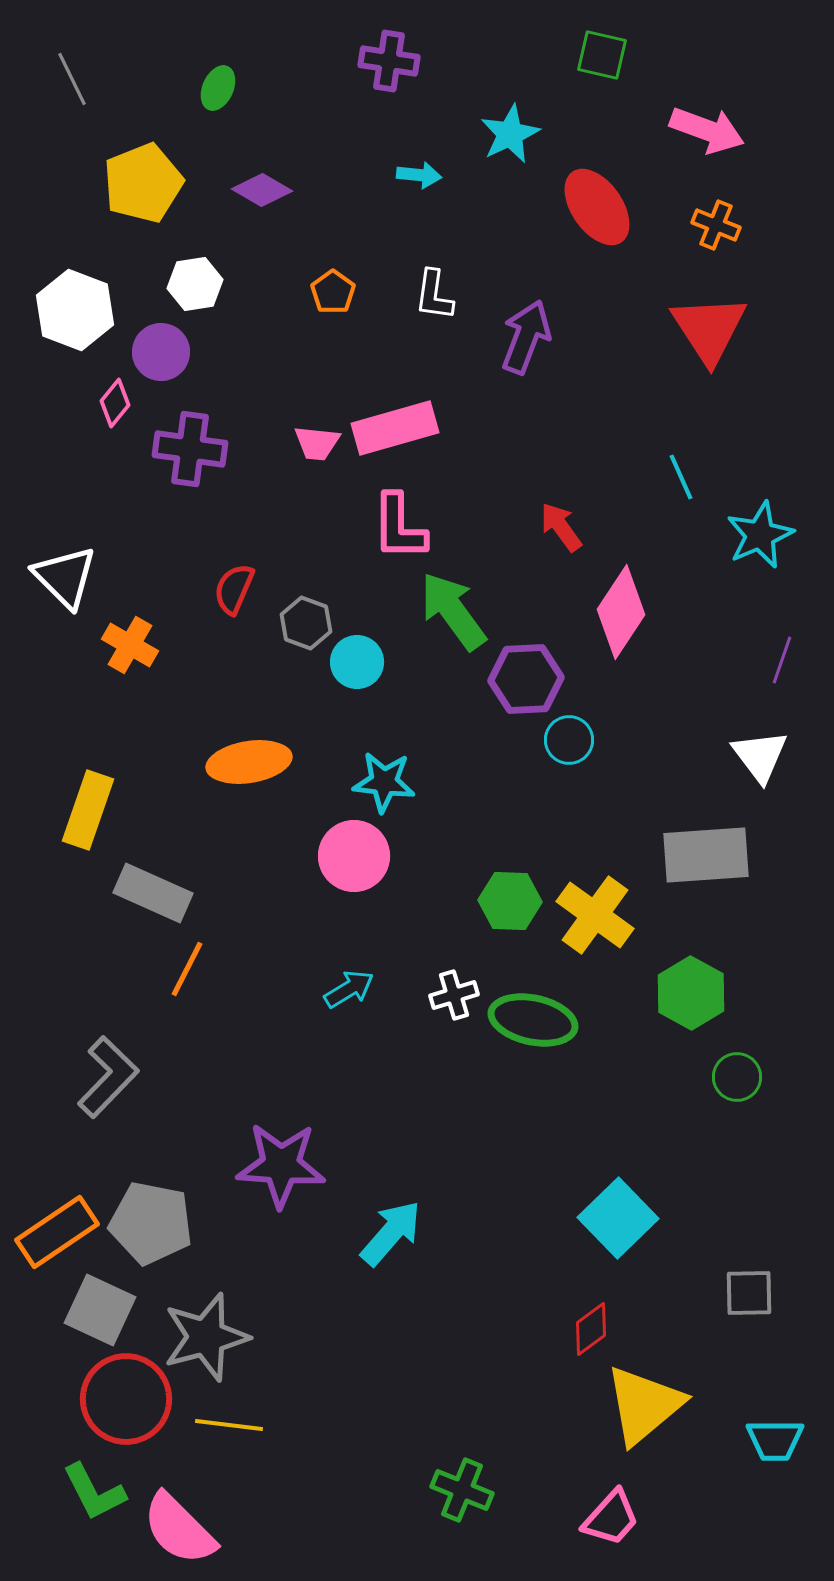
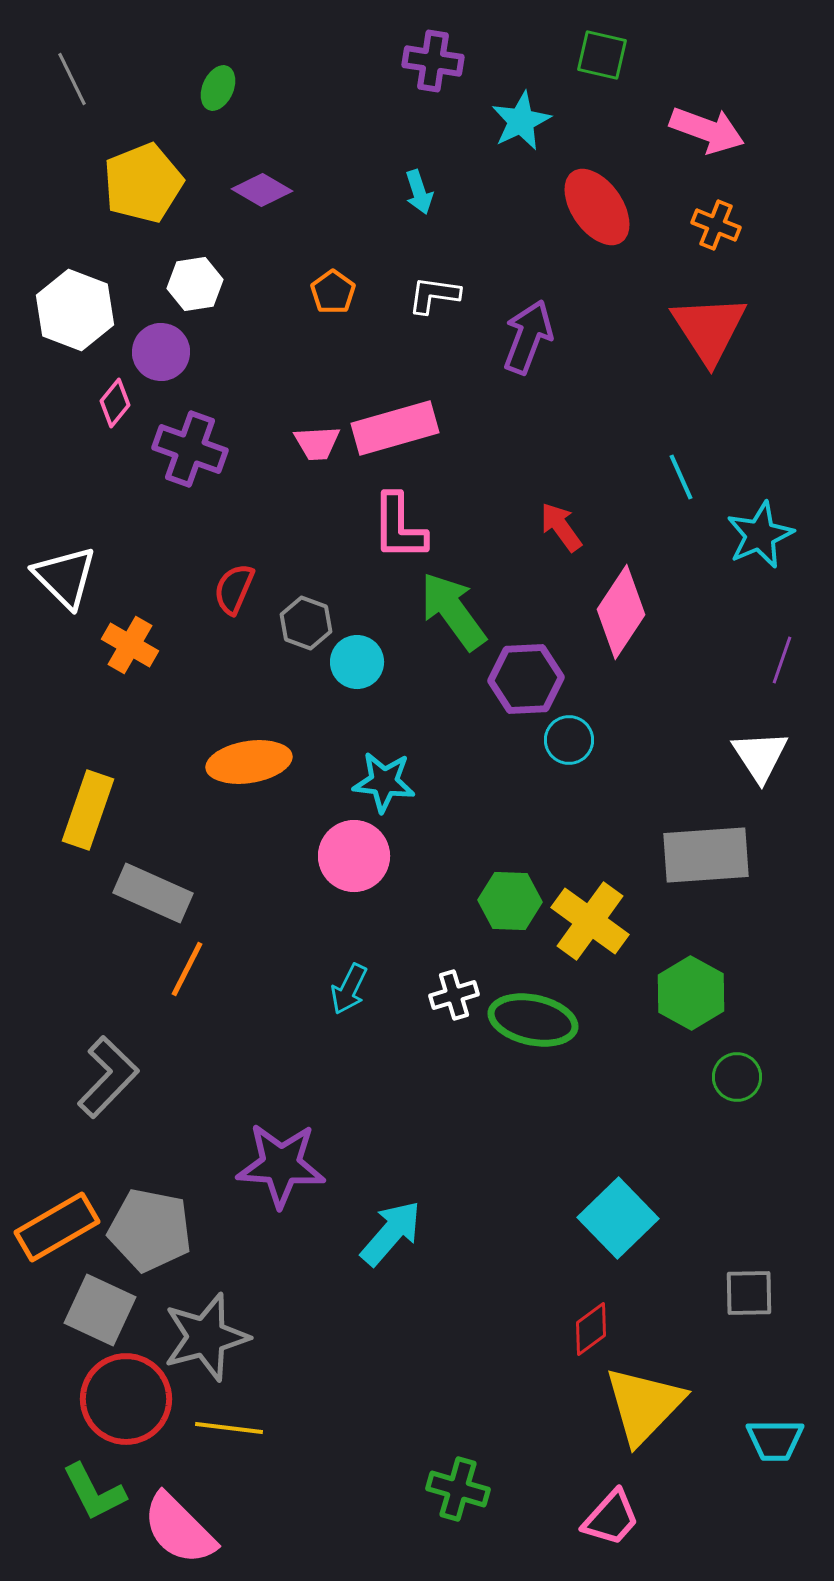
purple cross at (389, 61): moved 44 px right
cyan star at (510, 134): moved 11 px right, 13 px up
cyan arrow at (419, 175): moved 17 px down; rotated 66 degrees clockwise
white L-shape at (434, 295): rotated 90 degrees clockwise
purple arrow at (526, 337): moved 2 px right
pink trapezoid at (317, 443): rotated 9 degrees counterclockwise
purple cross at (190, 449): rotated 12 degrees clockwise
white triangle at (760, 756): rotated 4 degrees clockwise
yellow cross at (595, 915): moved 5 px left, 6 px down
cyan arrow at (349, 989): rotated 147 degrees clockwise
gray pentagon at (151, 1223): moved 1 px left, 7 px down
orange rectangle at (57, 1232): moved 5 px up; rotated 4 degrees clockwise
yellow triangle at (644, 1405): rotated 6 degrees counterclockwise
yellow line at (229, 1425): moved 3 px down
green cross at (462, 1490): moved 4 px left, 1 px up; rotated 6 degrees counterclockwise
